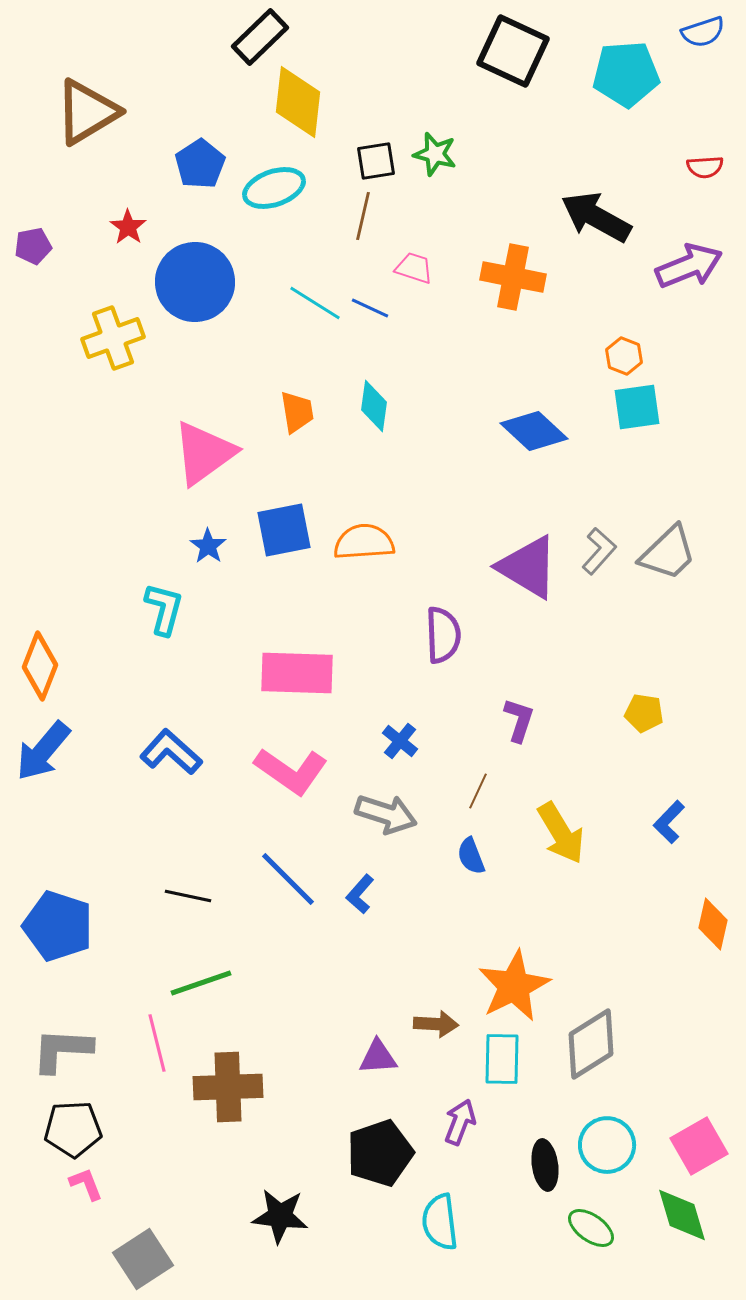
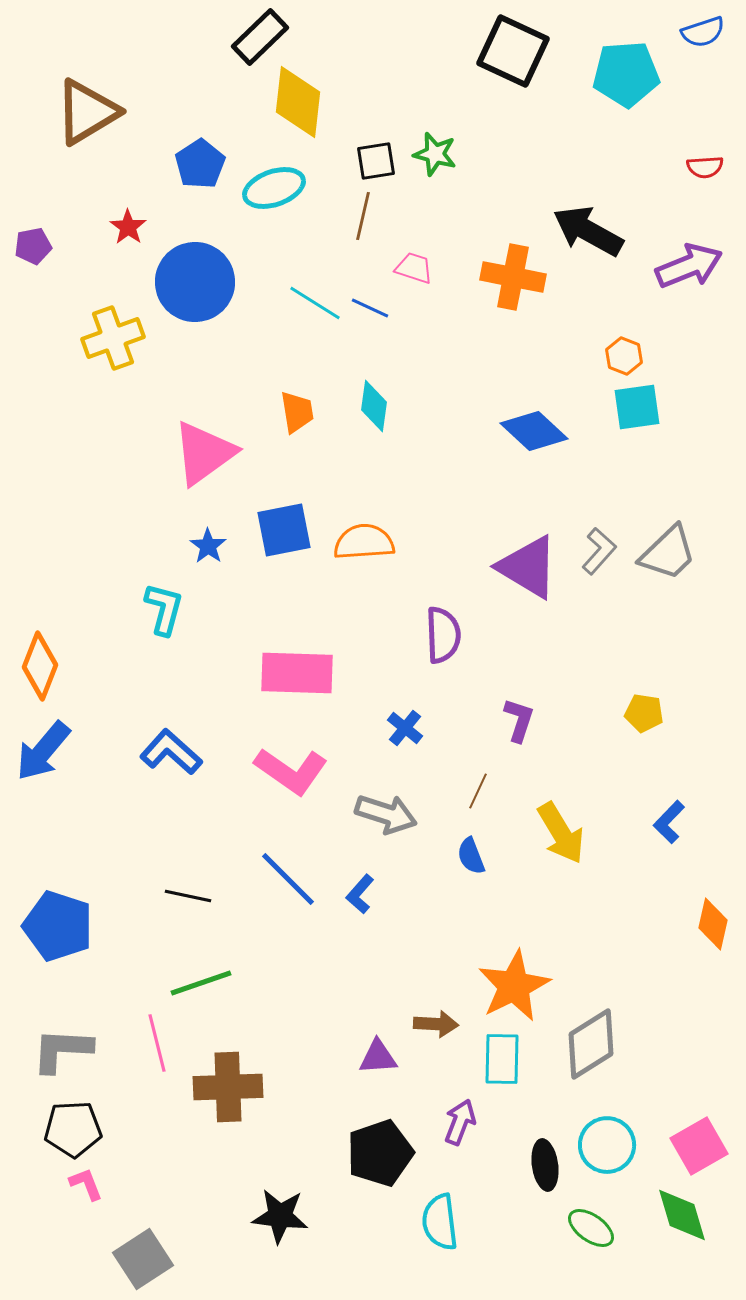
black arrow at (596, 217): moved 8 px left, 14 px down
blue cross at (400, 741): moved 5 px right, 13 px up
